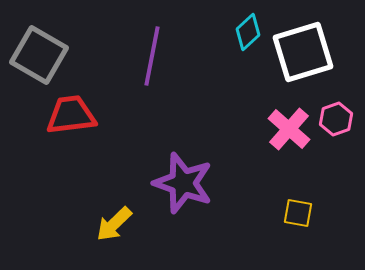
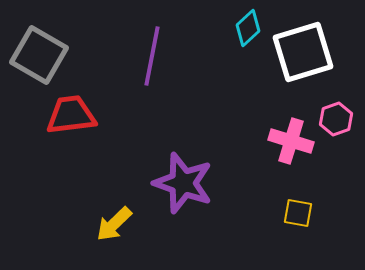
cyan diamond: moved 4 px up
pink cross: moved 2 px right, 12 px down; rotated 24 degrees counterclockwise
